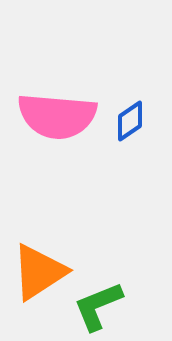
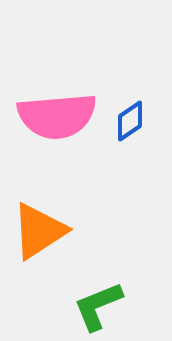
pink semicircle: rotated 10 degrees counterclockwise
orange triangle: moved 41 px up
